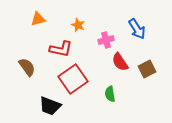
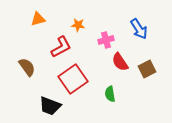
orange star: rotated 16 degrees counterclockwise
blue arrow: moved 2 px right
red L-shape: moved 2 px up; rotated 40 degrees counterclockwise
